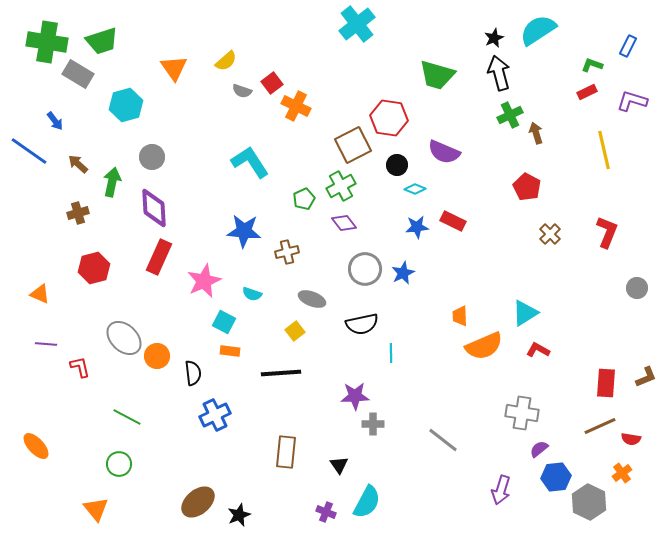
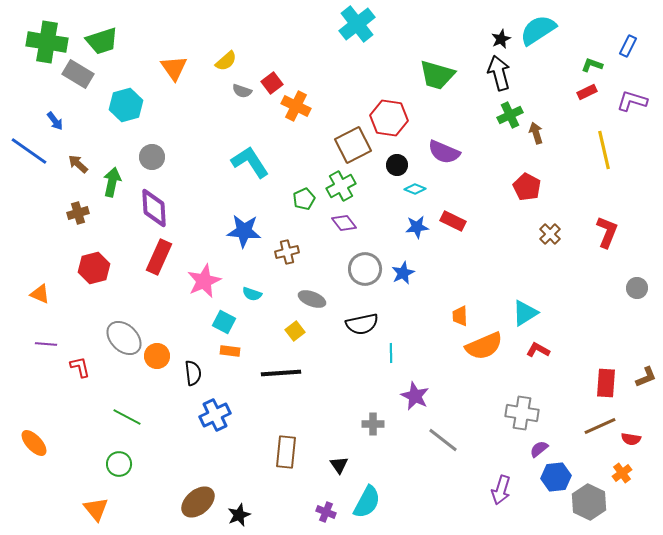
black star at (494, 38): moved 7 px right, 1 px down
purple star at (355, 396): moved 60 px right; rotated 28 degrees clockwise
orange ellipse at (36, 446): moved 2 px left, 3 px up
